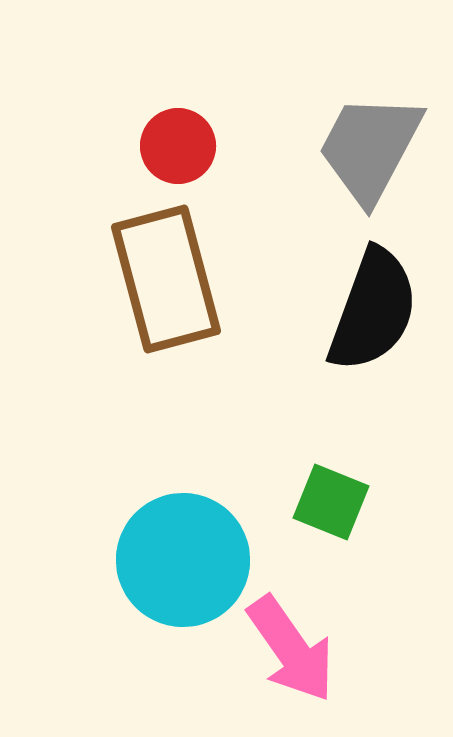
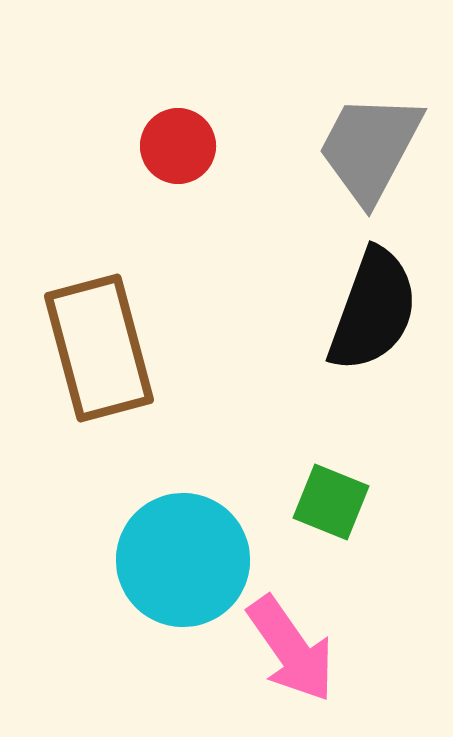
brown rectangle: moved 67 px left, 69 px down
